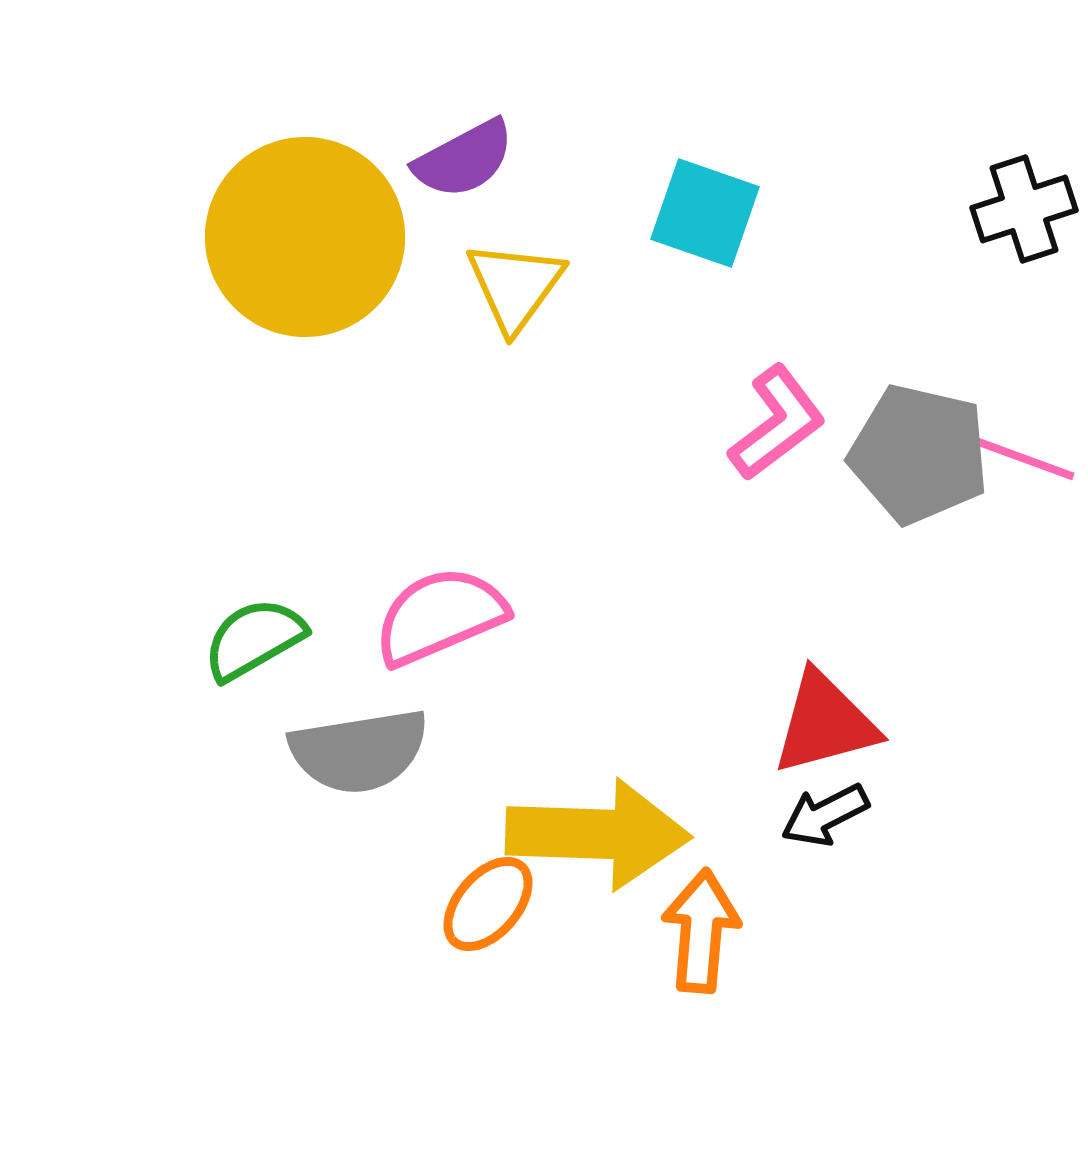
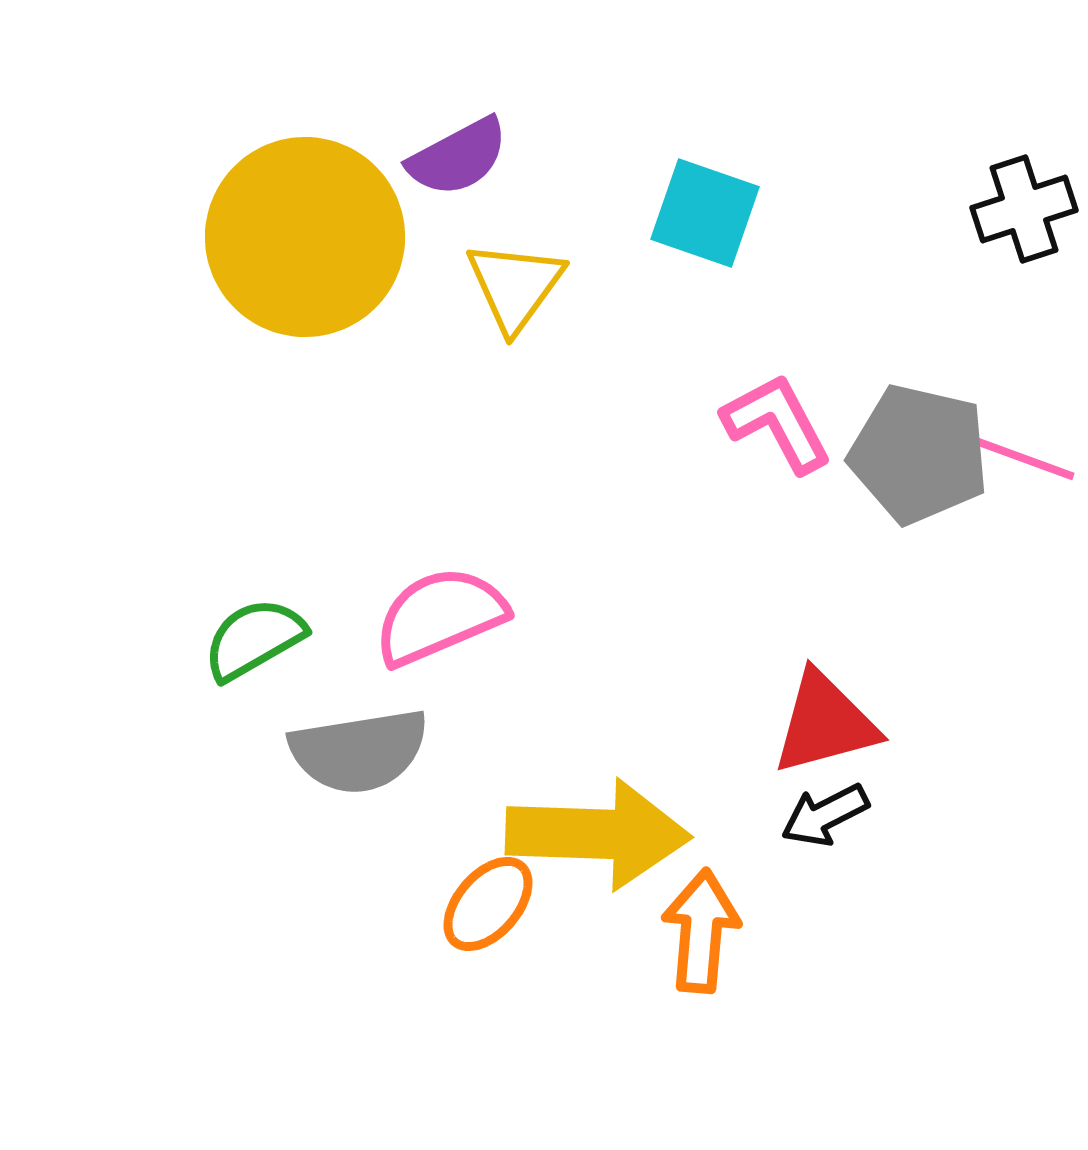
purple semicircle: moved 6 px left, 2 px up
pink L-shape: rotated 81 degrees counterclockwise
